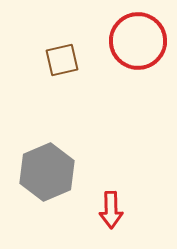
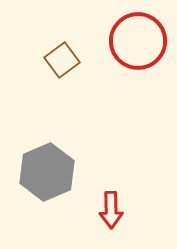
brown square: rotated 24 degrees counterclockwise
